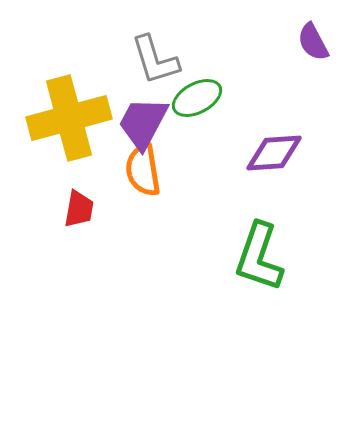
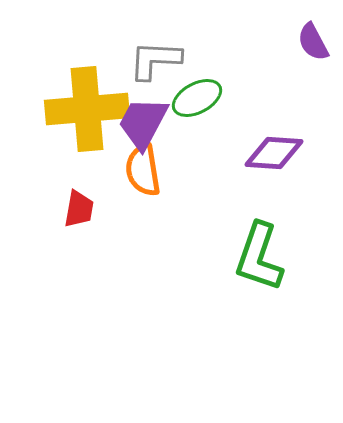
gray L-shape: rotated 110 degrees clockwise
yellow cross: moved 18 px right, 9 px up; rotated 10 degrees clockwise
purple diamond: rotated 8 degrees clockwise
